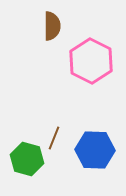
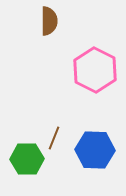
brown semicircle: moved 3 px left, 5 px up
pink hexagon: moved 4 px right, 9 px down
green hexagon: rotated 16 degrees counterclockwise
